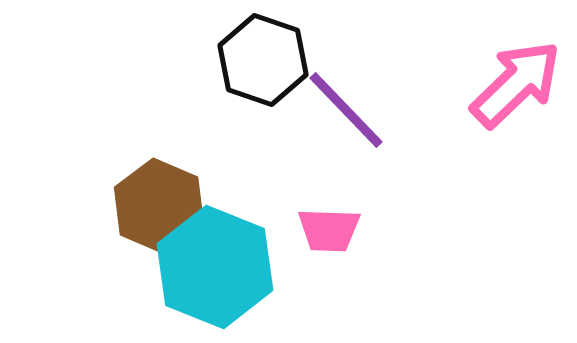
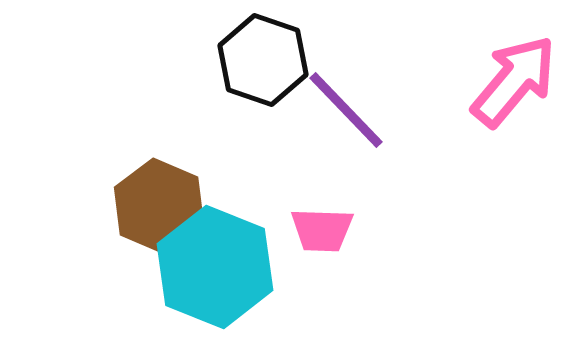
pink arrow: moved 2 px left, 3 px up; rotated 6 degrees counterclockwise
pink trapezoid: moved 7 px left
